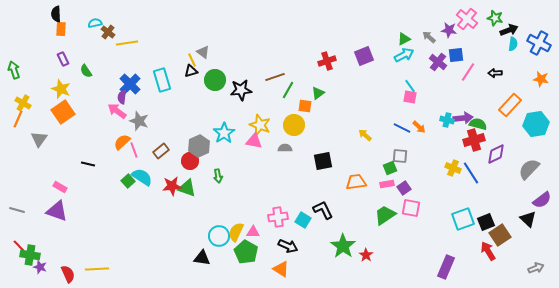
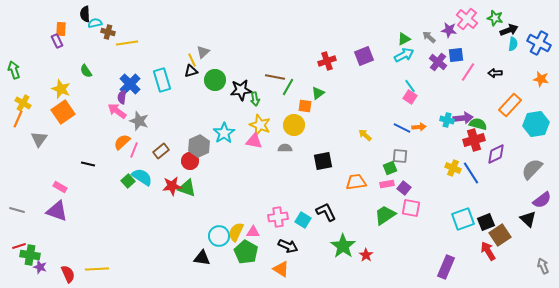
black semicircle at (56, 14): moved 29 px right
brown cross at (108, 32): rotated 24 degrees counterclockwise
gray triangle at (203, 52): rotated 40 degrees clockwise
purple rectangle at (63, 59): moved 6 px left, 18 px up
brown line at (275, 77): rotated 30 degrees clockwise
green line at (288, 90): moved 3 px up
pink square at (410, 97): rotated 24 degrees clockwise
orange arrow at (419, 127): rotated 48 degrees counterclockwise
pink line at (134, 150): rotated 42 degrees clockwise
gray semicircle at (529, 169): moved 3 px right
green arrow at (218, 176): moved 37 px right, 77 px up
purple square at (404, 188): rotated 16 degrees counterclockwise
black L-shape at (323, 210): moved 3 px right, 2 px down
red line at (19, 246): rotated 64 degrees counterclockwise
gray arrow at (536, 268): moved 7 px right, 2 px up; rotated 91 degrees counterclockwise
